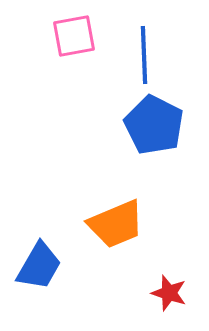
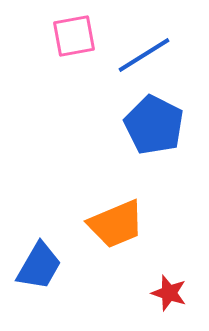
blue line: rotated 60 degrees clockwise
